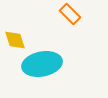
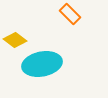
yellow diamond: rotated 35 degrees counterclockwise
